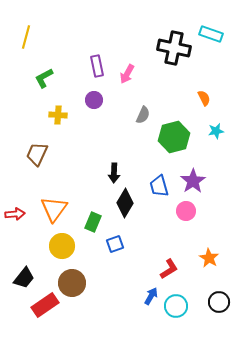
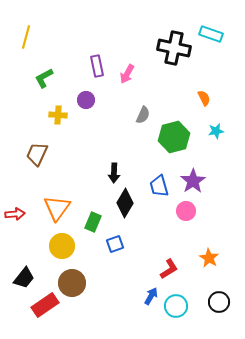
purple circle: moved 8 px left
orange triangle: moved 3 px right, 1 px up
